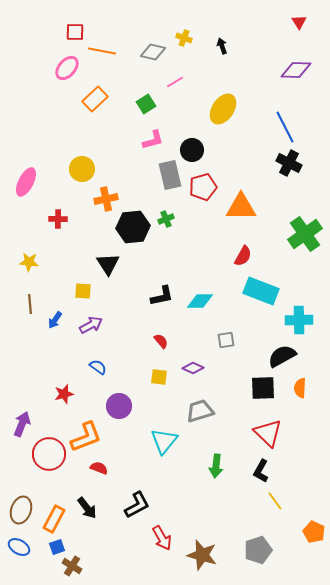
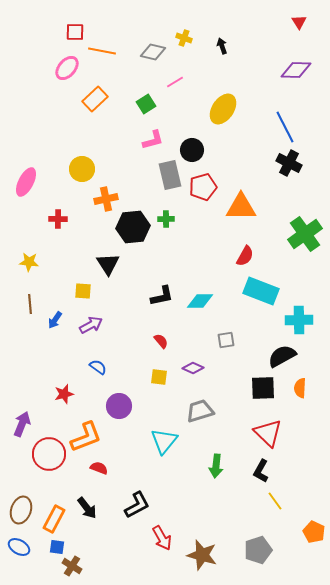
green cross at (166, 219): rotated 21 degrees clockwise
red semicircle at (243, 256): moved 2 px right
blue square at (57, 547): rotated 28 degrees clockwise
